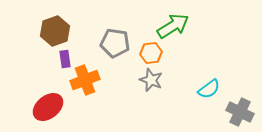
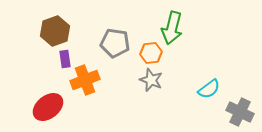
green arrow: moved 1 px left, 2 px down; rotated 136 degrees clockwise
